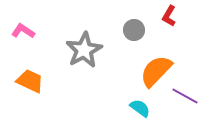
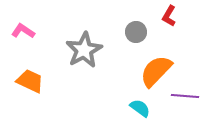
gray circle: moved 2 px right, 2 px down
purple line: rotated 24 degrees counterclockwise
